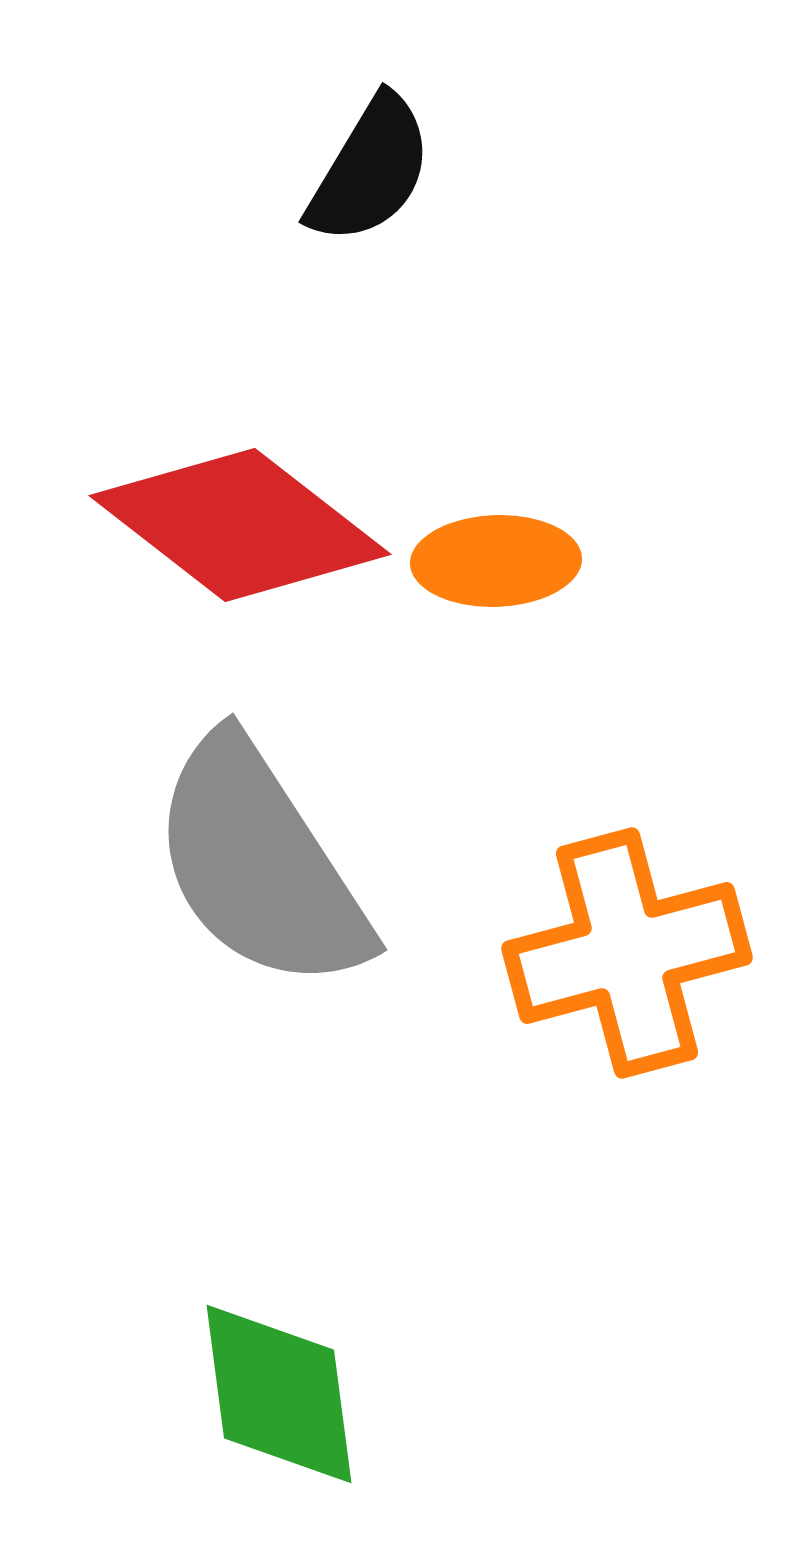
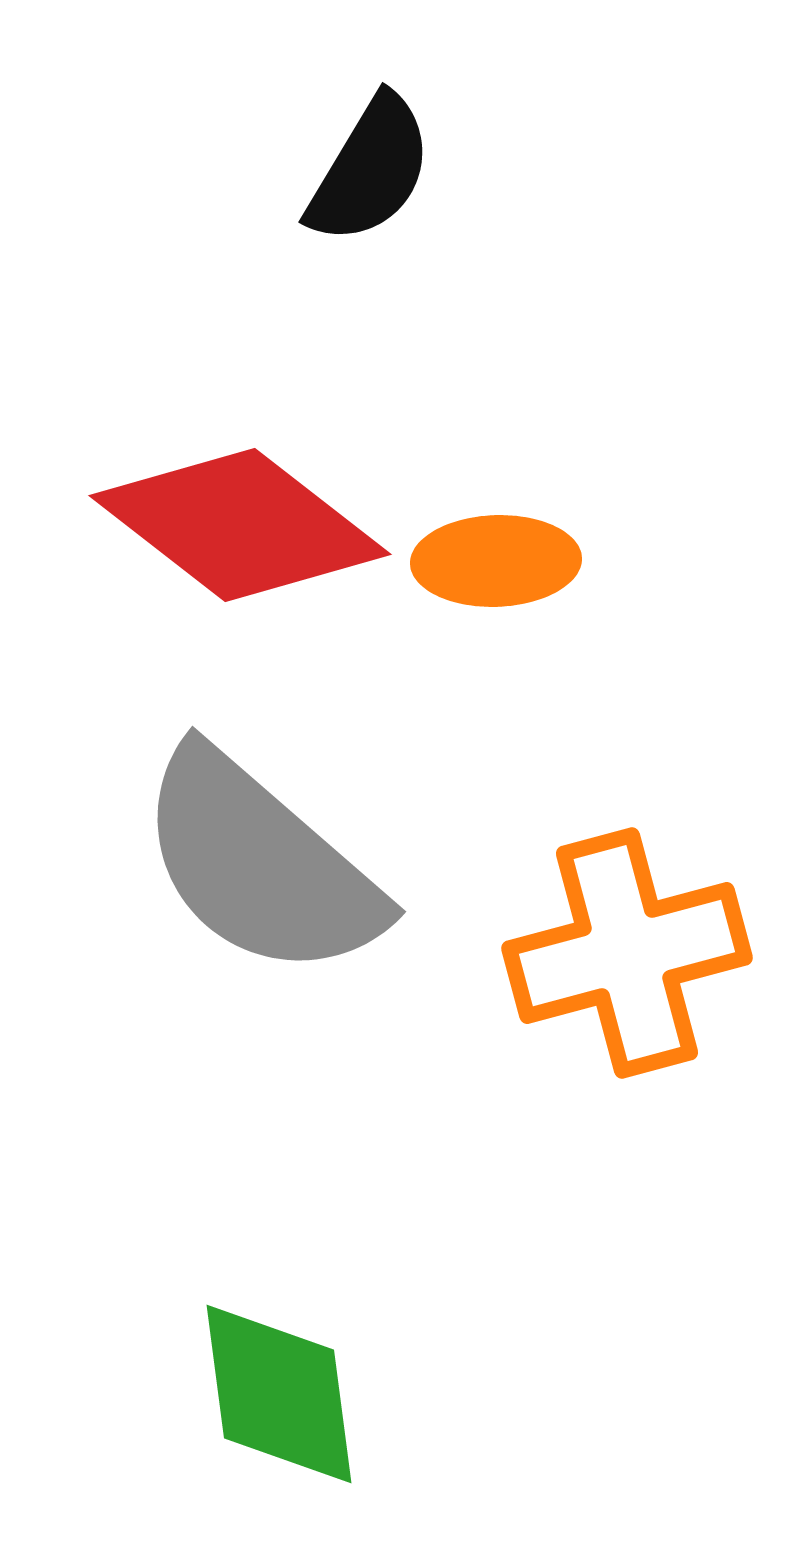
gray semicircle: rotated 16 degrees counterclockwise
